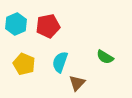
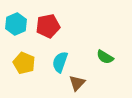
yellow pentagon: moved 1 px up
